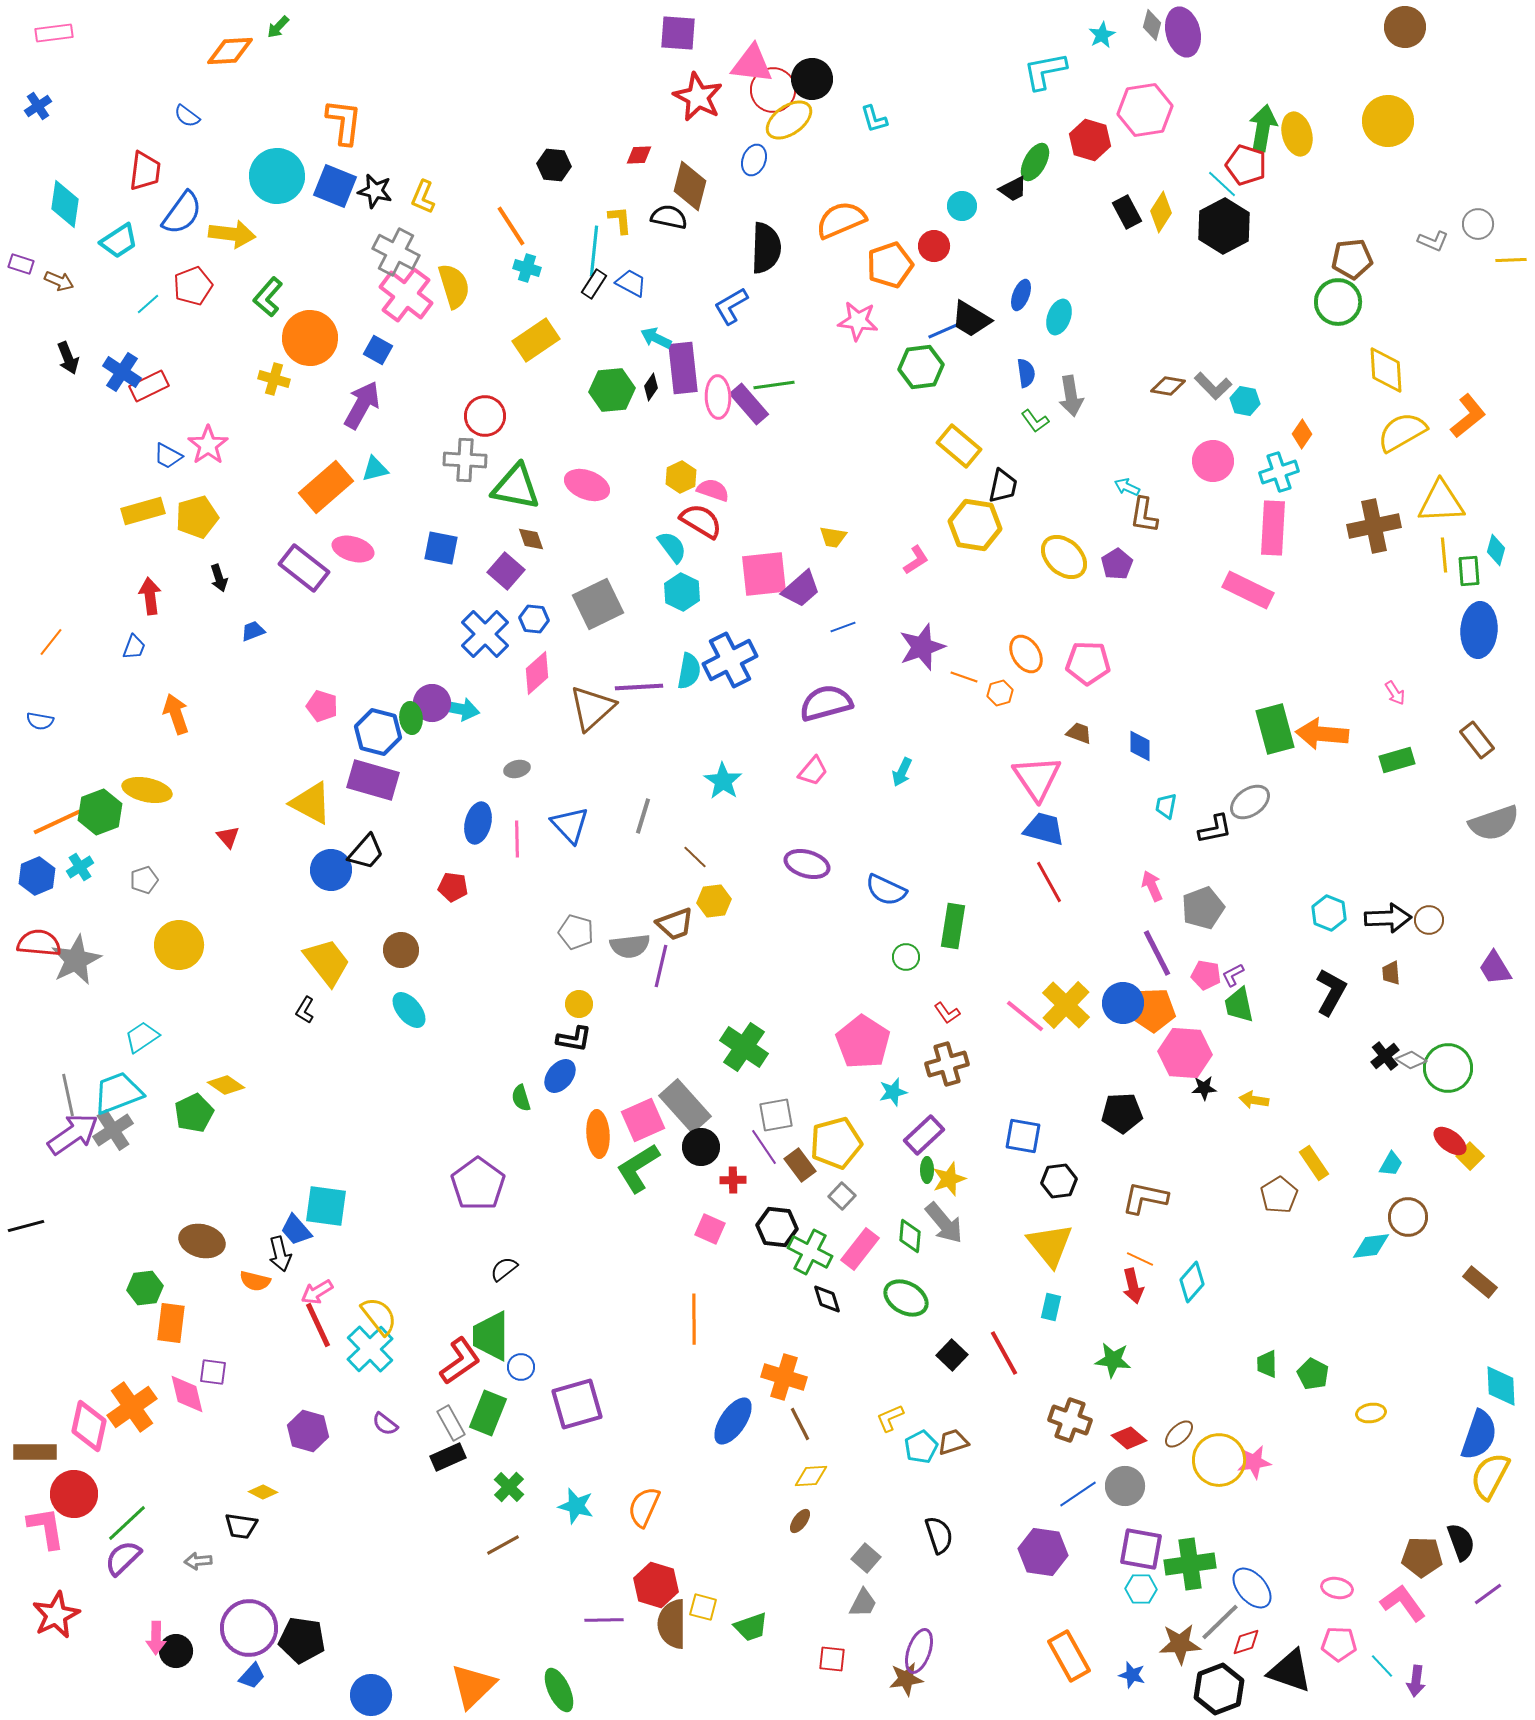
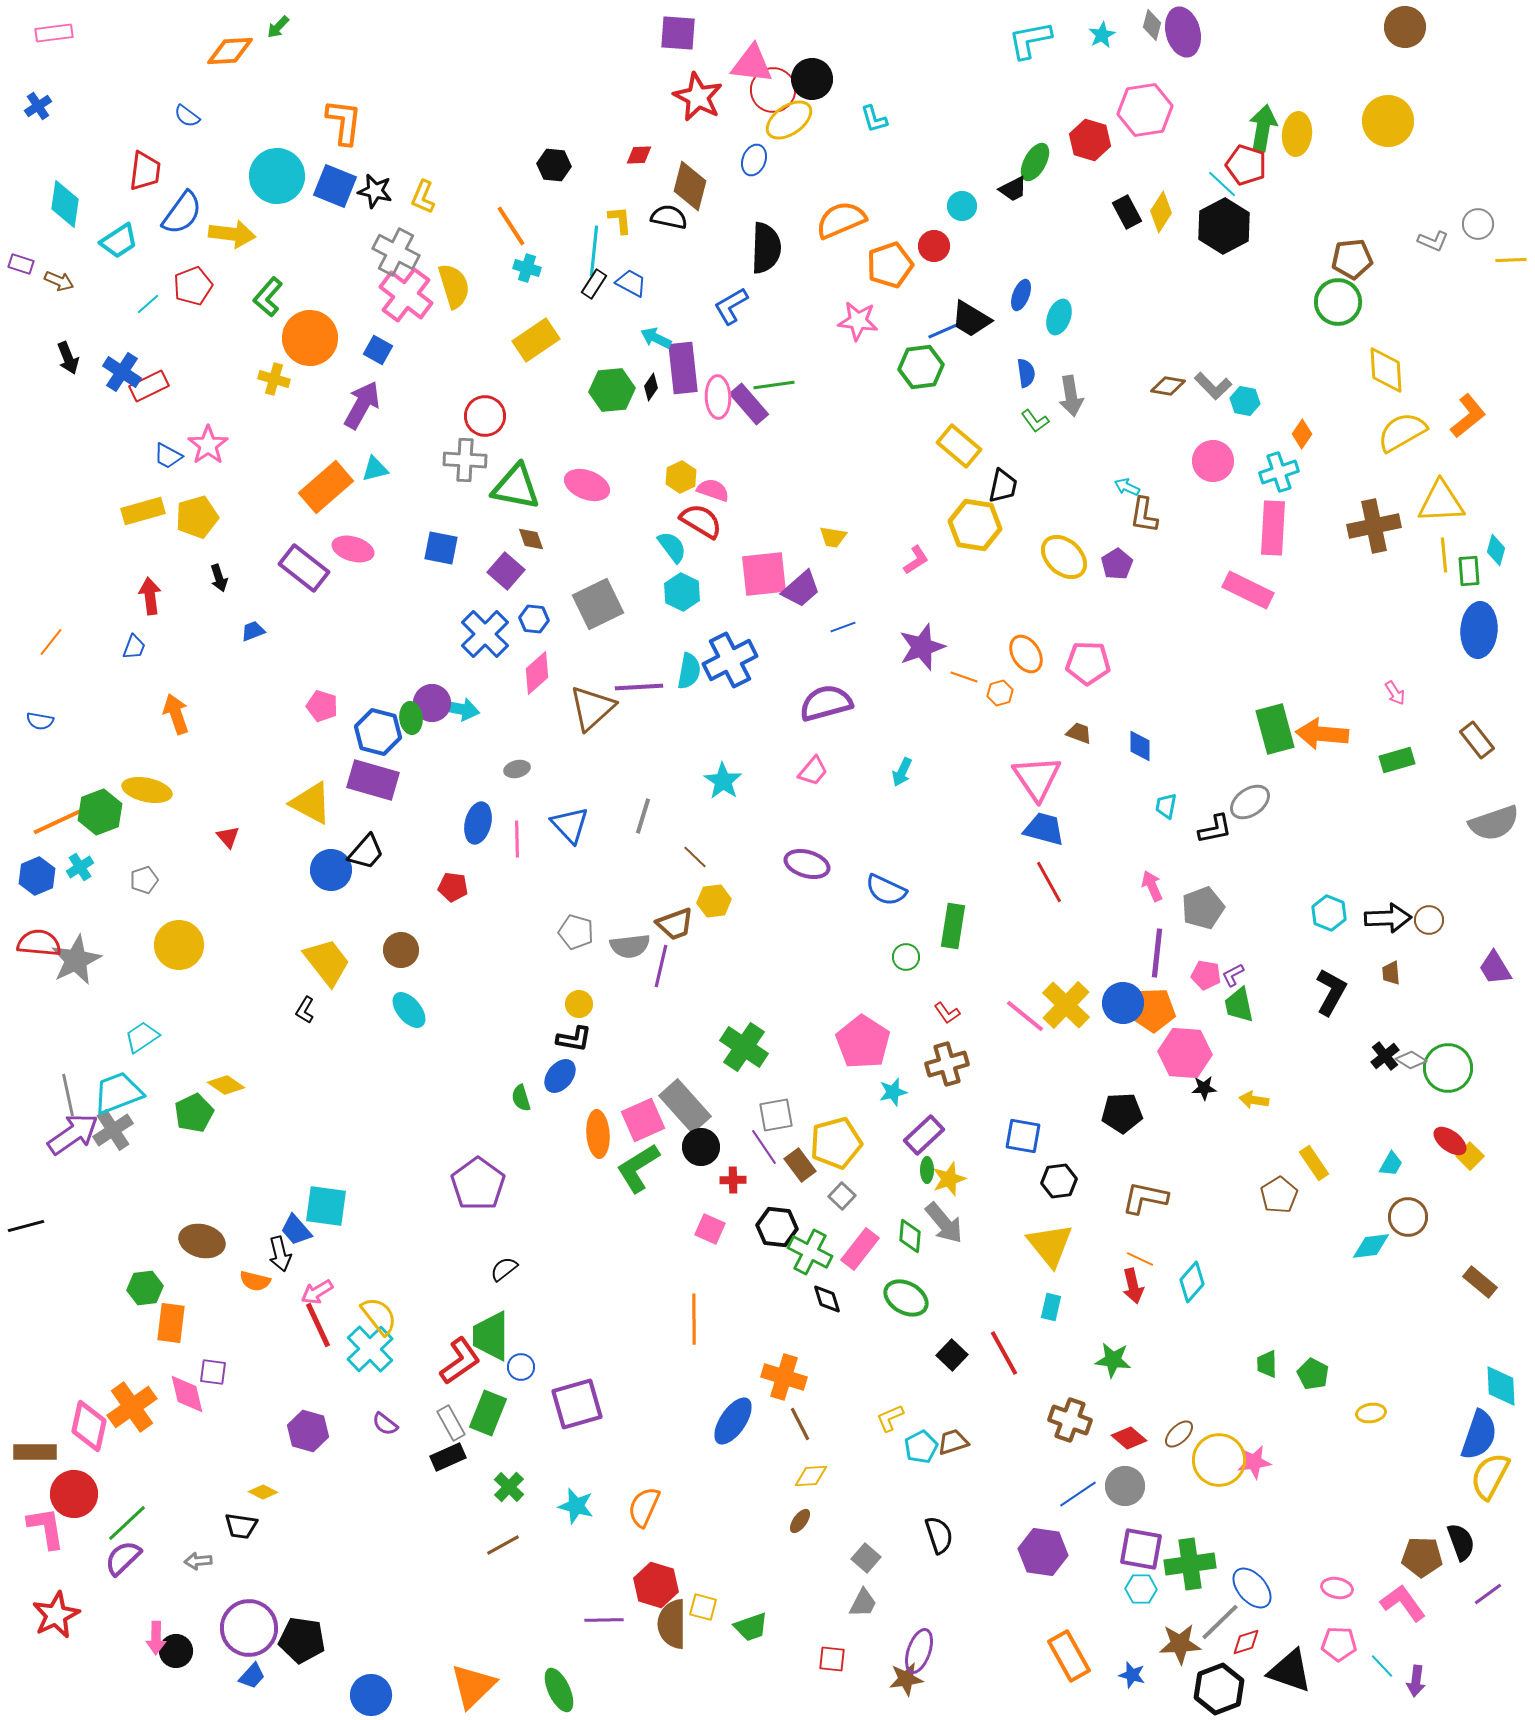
cyan L-shape at (1045, 71): moved 15 px left, 31 px up
yellow ellipse at (1297, 134): rotated 21 degrees clockwise
purple line at (1157, 953): rotated 33 degrees clockwise
